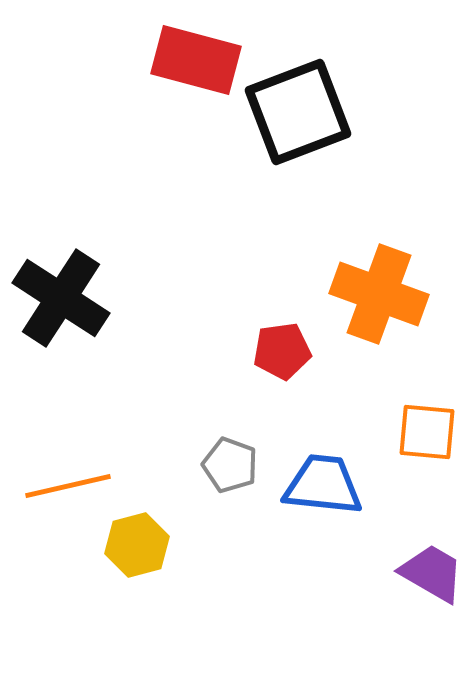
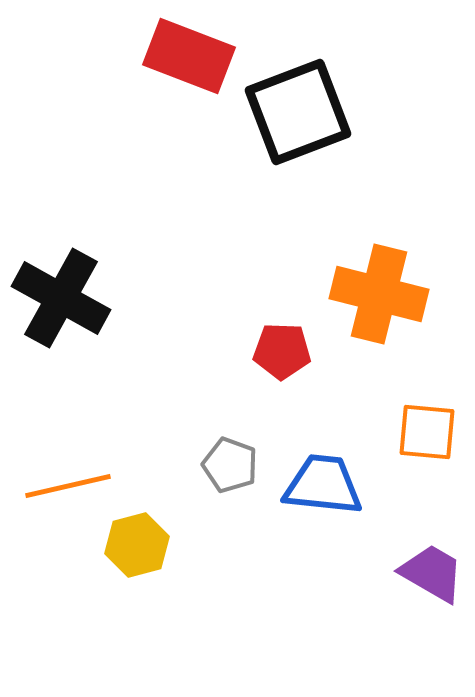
red rectangle: moved 7 px left, 4 px up; rotated 6 degrees clockwise
orange cross: rotated 6 degrees counterclockwise
black cross: rotated 4 degrees counterclockwise
red pentagon: rotated 10 degrees clockwise
